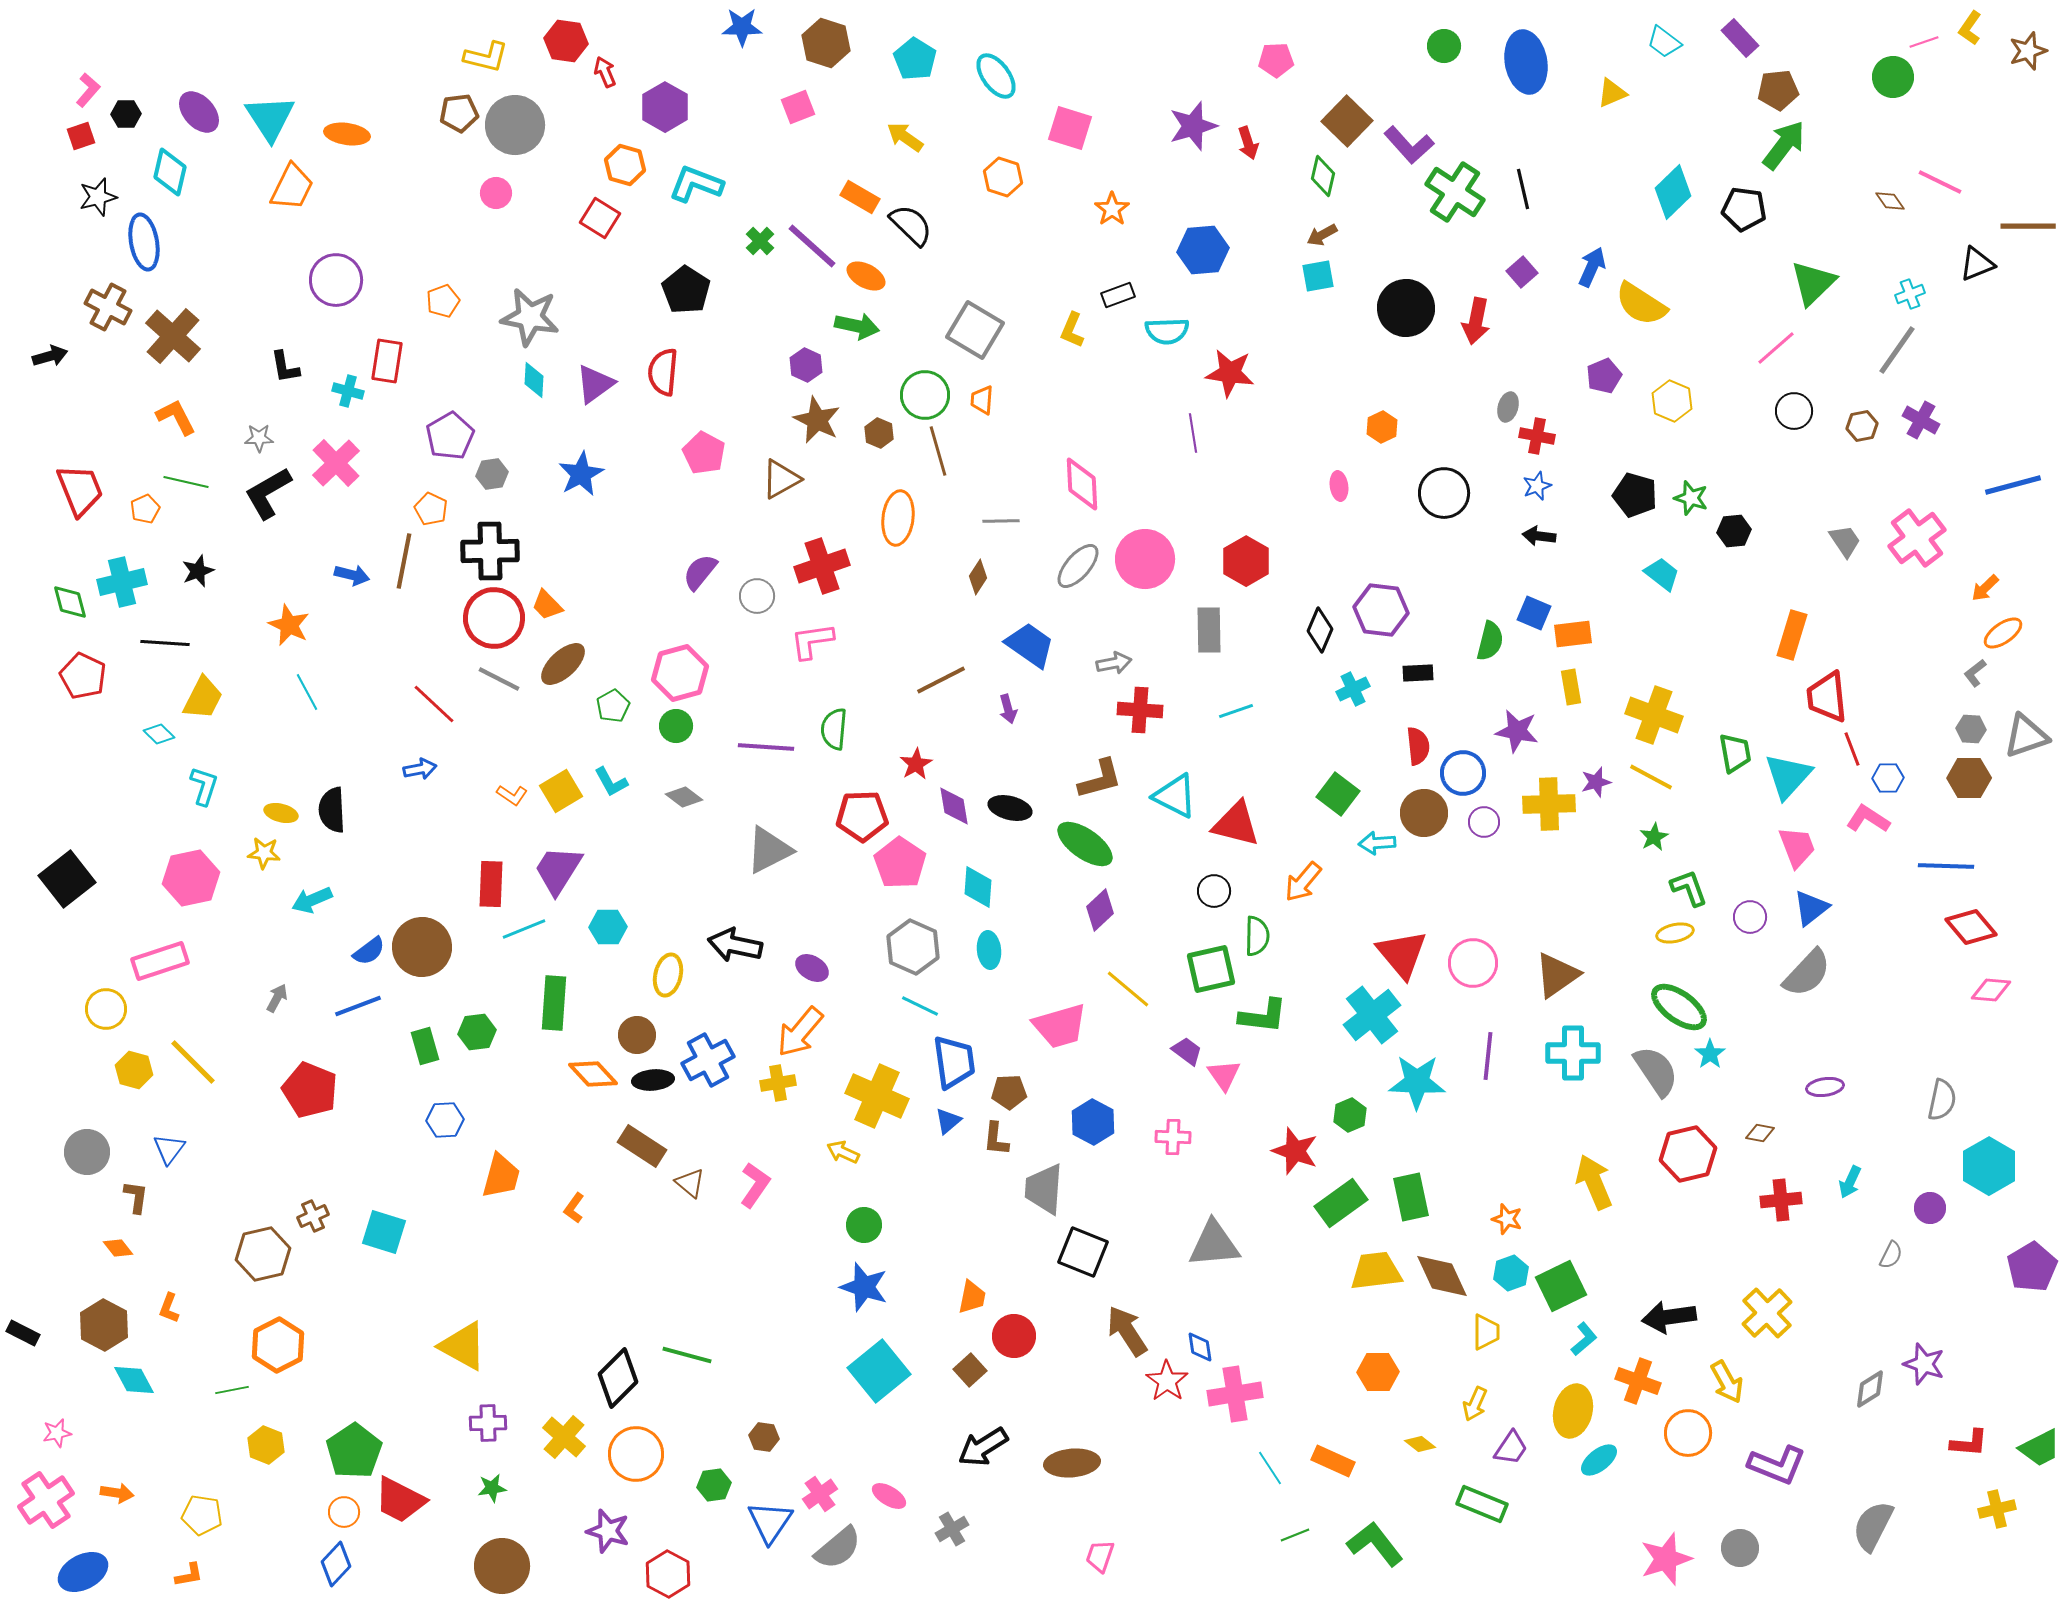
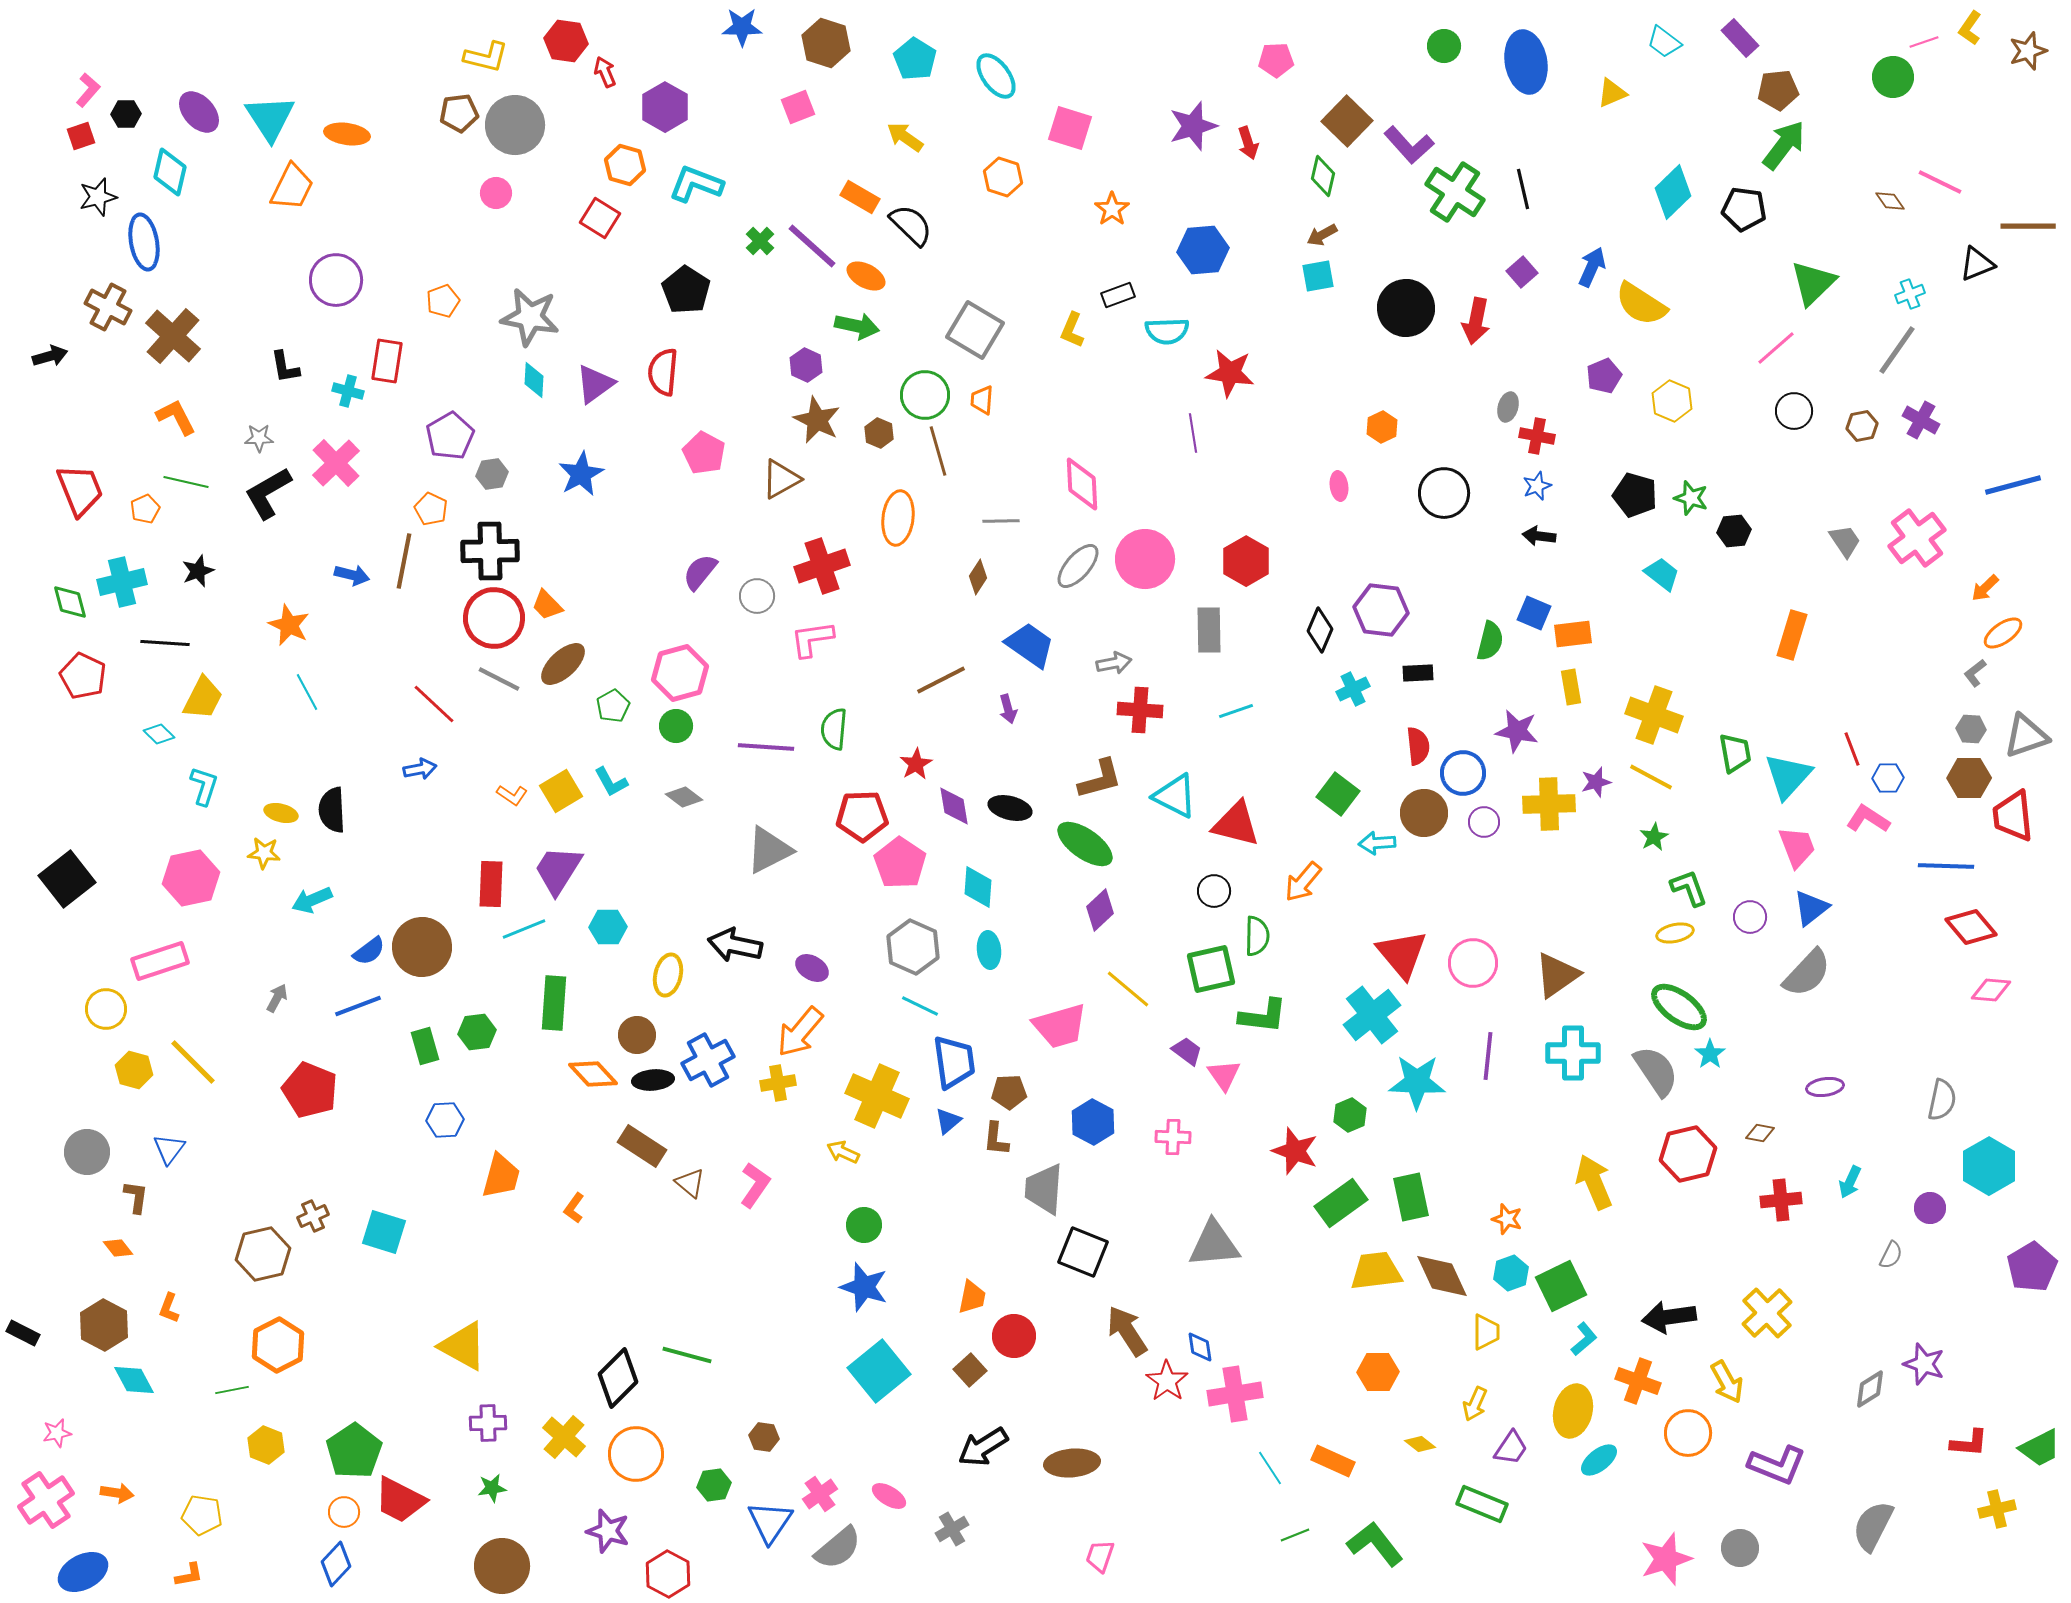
pink L-shape at (812, 641): moved 2 px up
red trapezoid at (1827, 697): moved 186 px right, 119 px down
